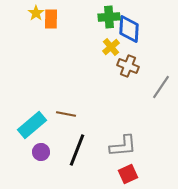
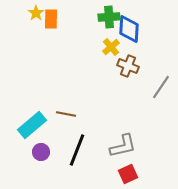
gray L-shape: rotated 8 degrees counterclockwise
